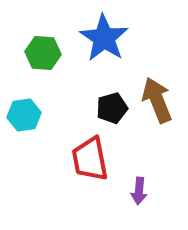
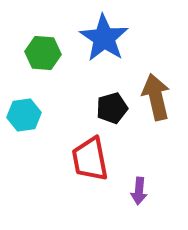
brown arrow: moved 1 px left, 3 px up; rotated 9 degrees clockwise
